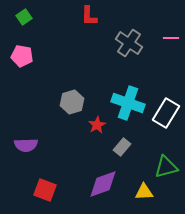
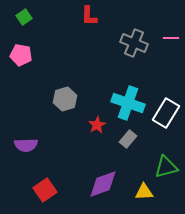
gray cross: moved 5 px right; rotated 12 degrees counterclockwise
pink pentagon: moved 1 px left, 1 px up
gray hexagon: moved 7 px left, 3 px up
gray rectangle: moved 6 px right, 8 px up
red square: rotated 35 degrees clockwise
